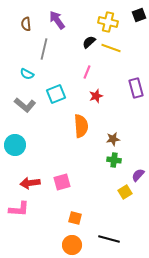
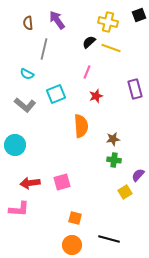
brown semicircle: moved 2 px right, 1 px up
purple rectangle: moved 1 px left, 1 px down
